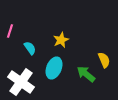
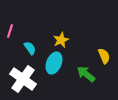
yellow semicircle: moved 4 px up
cyan ellipse: moved 5 px up
white cross: moved 2 px right, 3 px up
